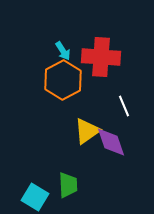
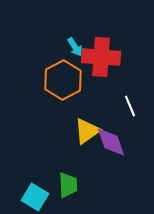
cyan arrow: moved 12 px right, 4 px up
white line: moved 6 px right
